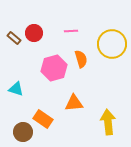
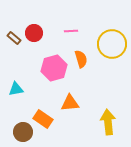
cyan triangle: rotated 28 degrees counterclockwise
orange triangle: moved 4 px left
